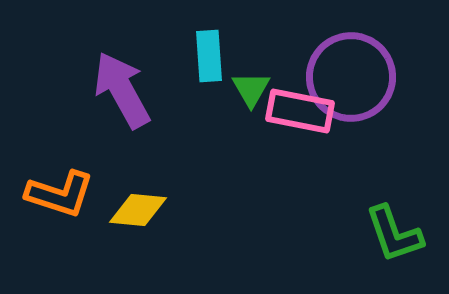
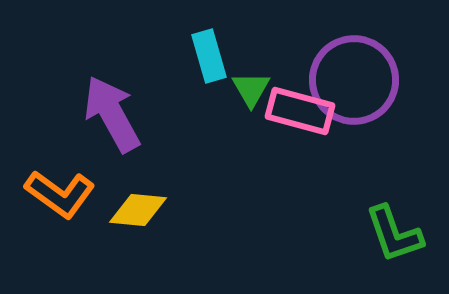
cyan rectangle: rotated 12 degrees counterclockwise
purple circle: moved 3 px right, 3 px down
purple arrow: moved 10 px left, 24 px down
pink rectangle: rotated 4 degrees clockwise
orange L-shape: rotated 18 degrees clockwise
